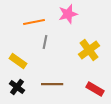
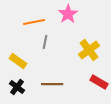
pink star: rotated 18 degrees counterclockwise
red rectangle: moved 4 px right, 7 px up
